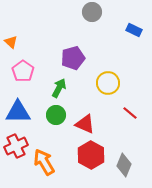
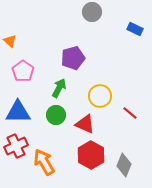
blue rectangle: moved 1 px right, 1 px up
orange triangle: moved 1 px left, 1 px up
yellow circle: moved 8 px left, 13 px down
